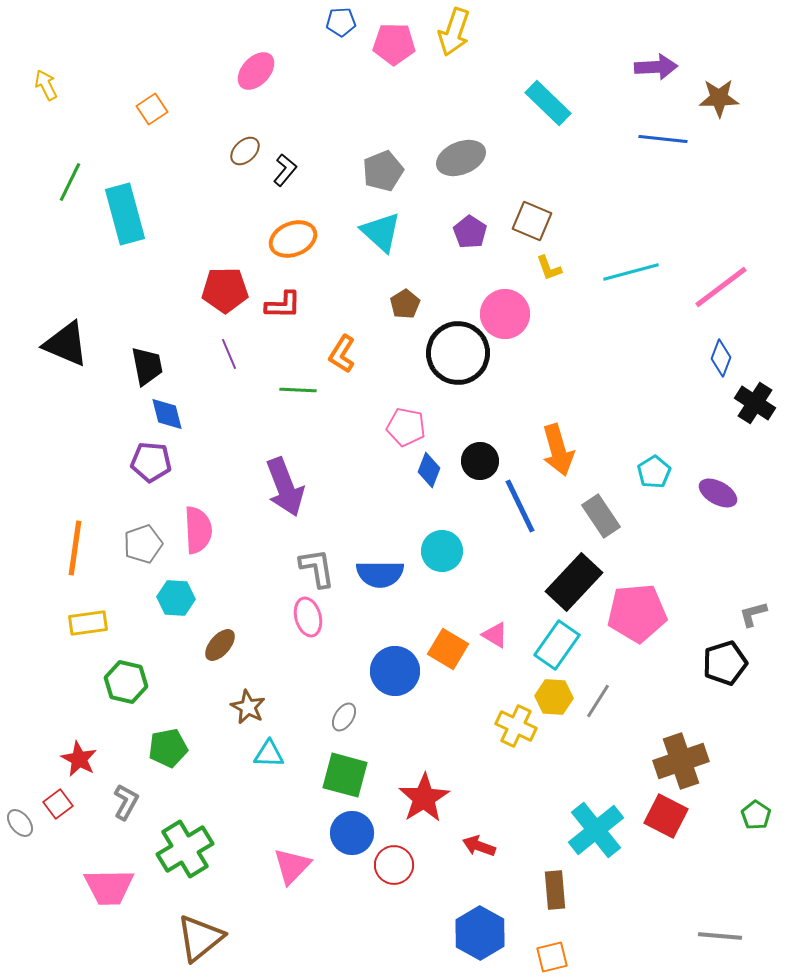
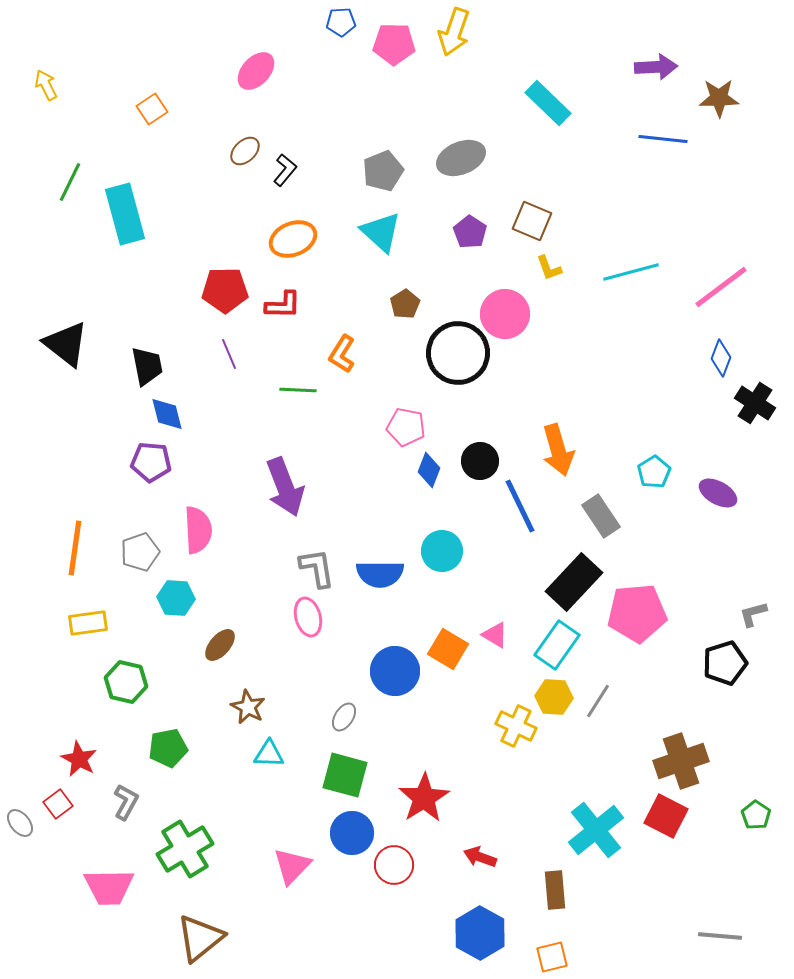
black triangle at (66, 344): rotated 15 degrees clockwise
gray pentagon at (143, 544): moved 3 px left, 8 px down
red arrow at (479, 846): moved 1 px right, 11 px down
